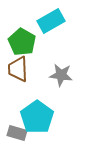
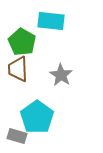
cyan rectangle: rotated 36 degrees clockwise
gray star: rotated 25 degrees clockwise
gray rectangle: moved 3 px down
